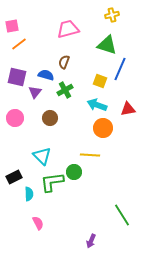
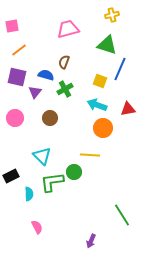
orange line: moved 6 px down
green cross: moved 1 px up
black rectangle: moved 3 px left, 1 px up
pink semicircle: moved 1 px left, 4 px down
